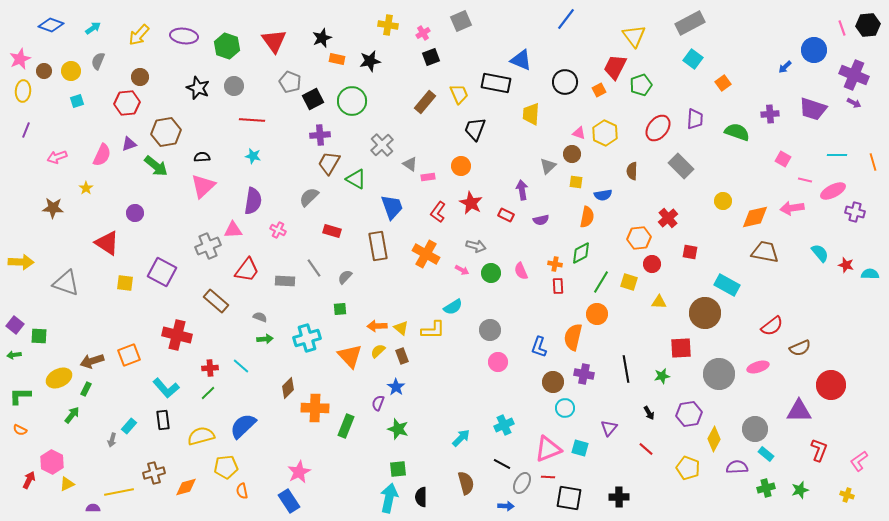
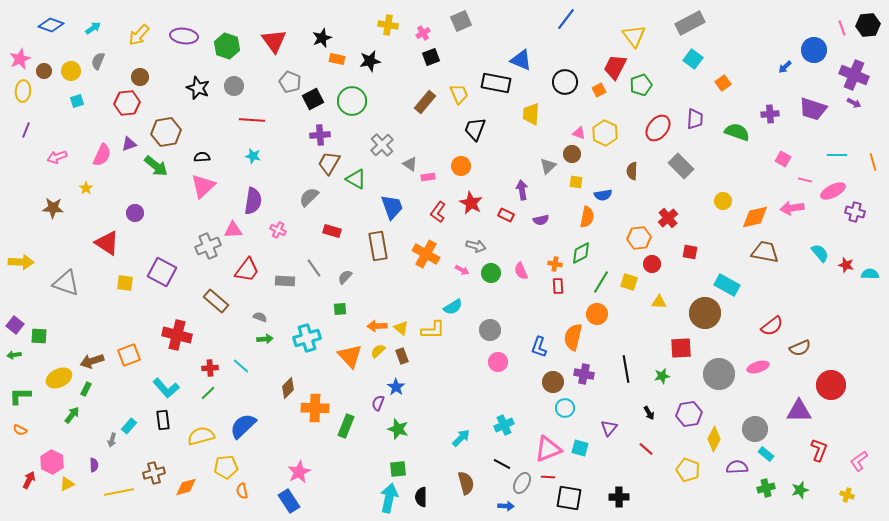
yellow pentagon at (688, 468): moved 2 px down
purple semicircle at (93, 508): moved 1 px right, 43 px up; rotated 88 degrees clockwise
